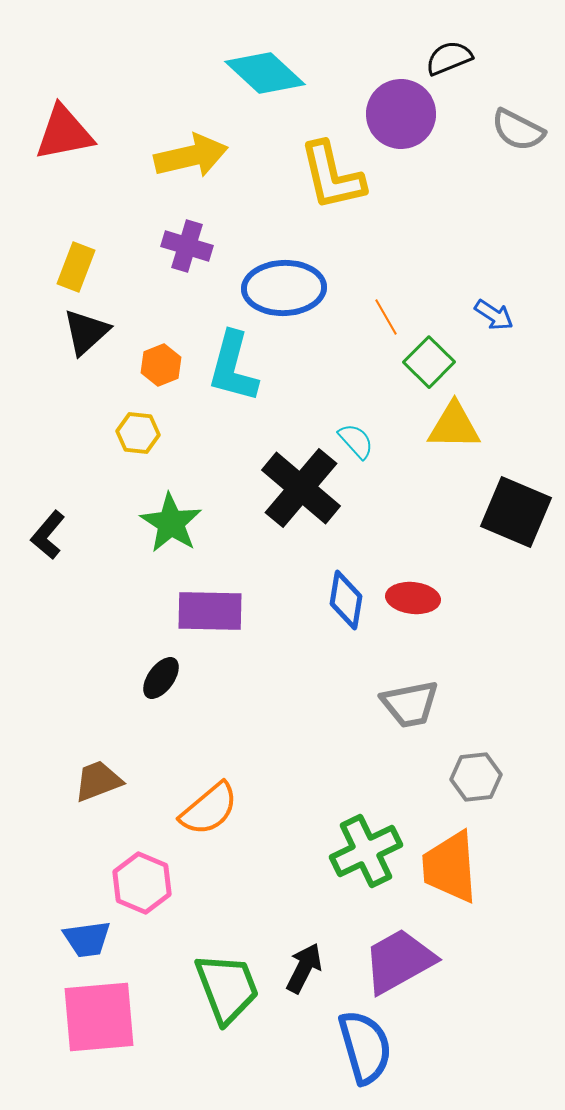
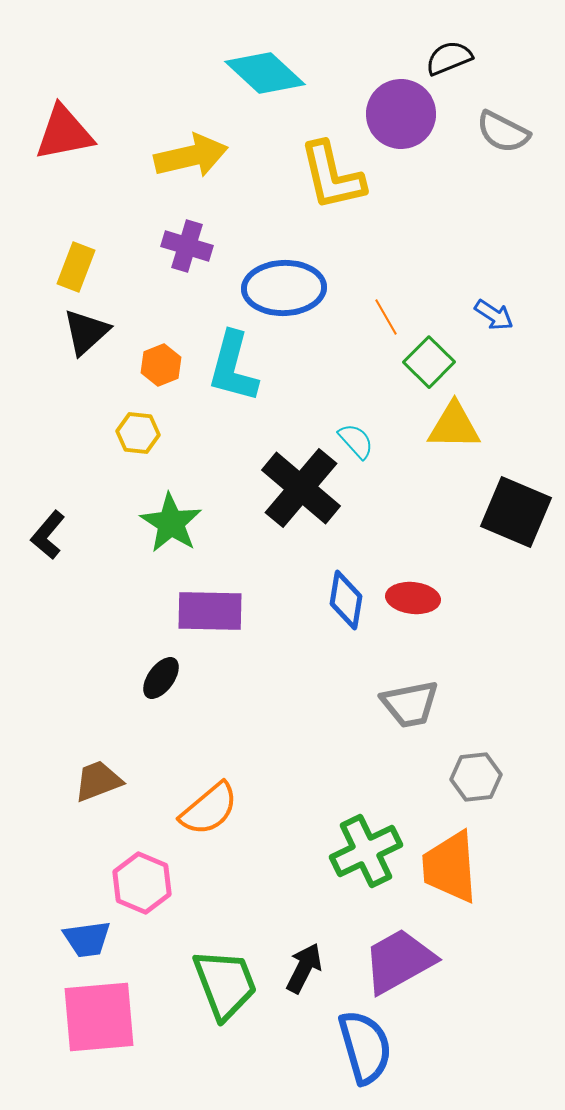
gray semicircle: moved 15 px left, 2 px down
green trapezoid: moved 2 px left, 4 px up
